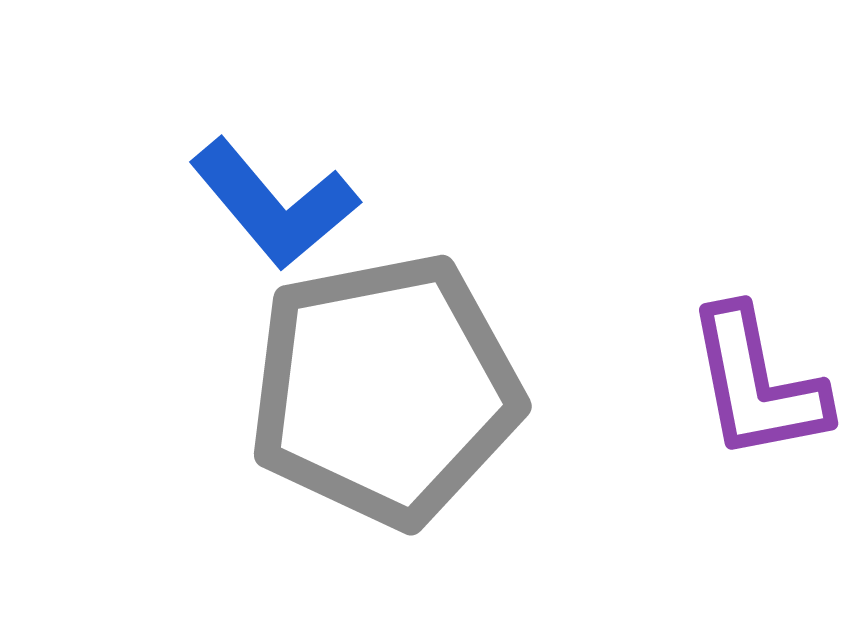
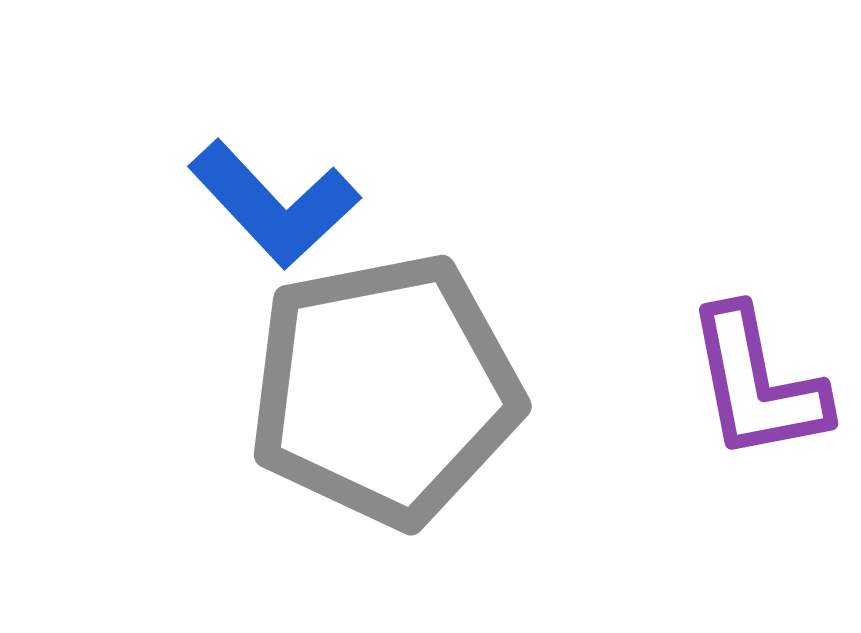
blue L-shape: rotated 3 degrees counterclockwise
